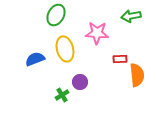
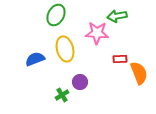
green arrow: moved 14 px left
orange semicircle: moved 2 px right, 2 px up; rotated 15 degrees counterclockwise
